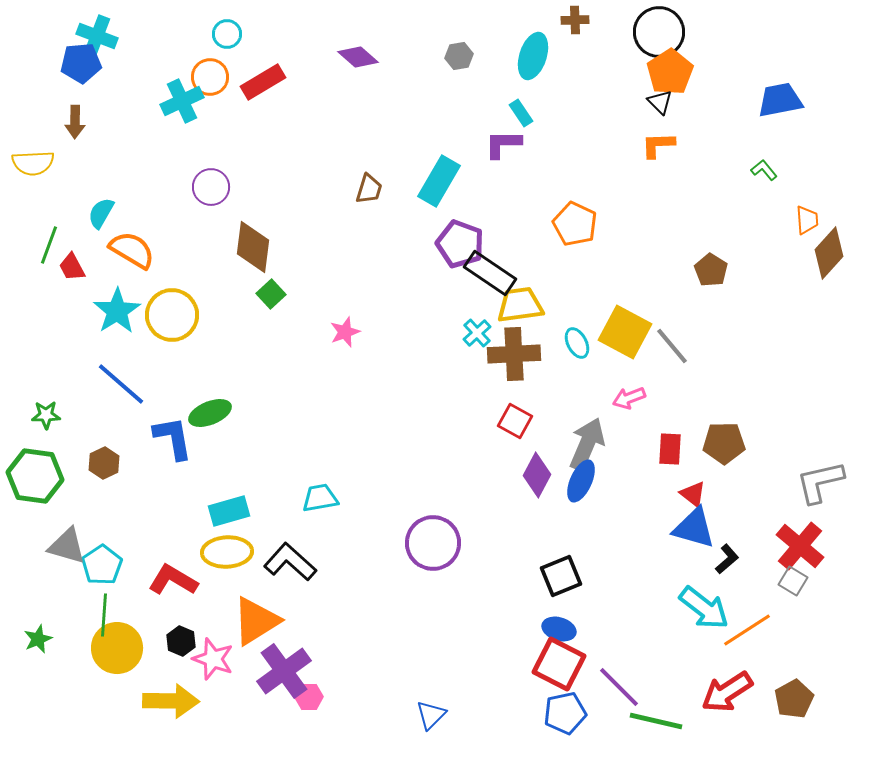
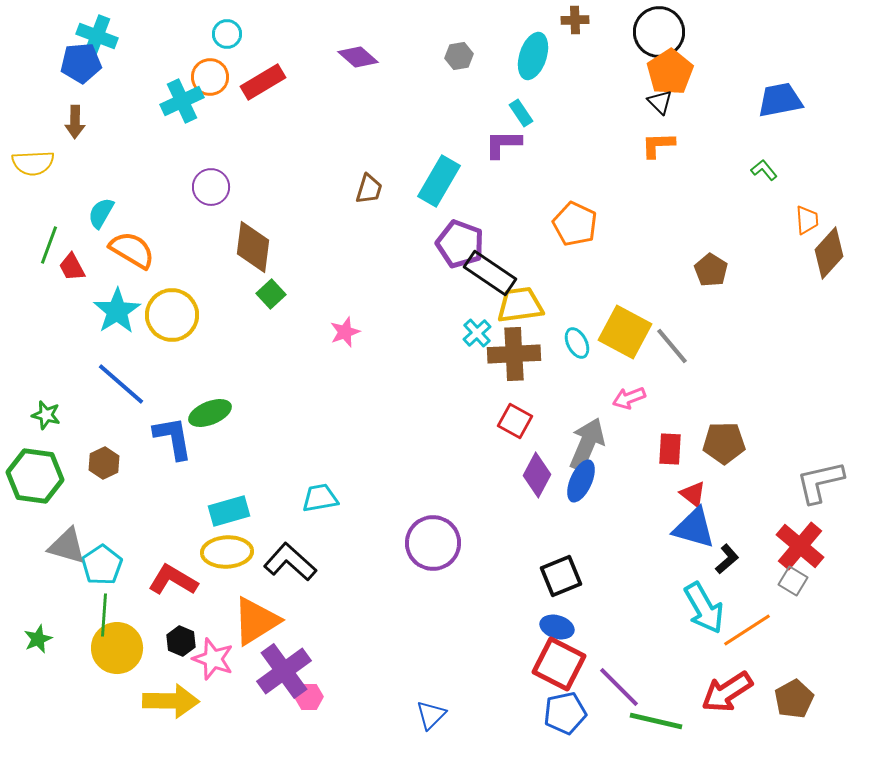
green star at (46, 415): rotated 16 degrees clockwise
cyan arrow at (704, 608): rotated 22 degrees clockwise
blue ellipse at (559, 629): moved 2 px left, 2 px up
